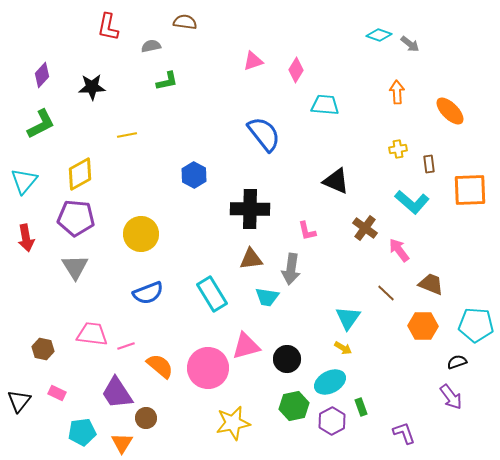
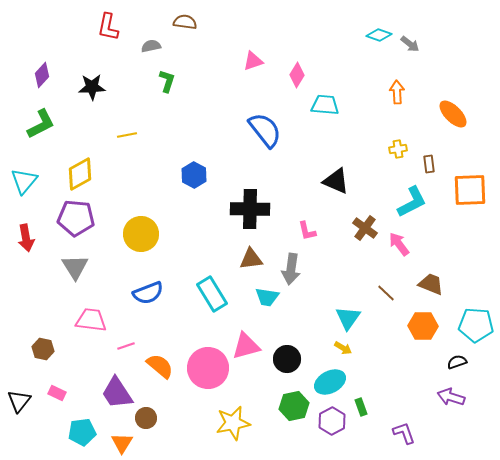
pink diamond at (296, 70): moved 1 px right, 5 px down
green L-shape at (167, 81): rotated 60 degrees counterclockwise
orange ellipse at (450, 111): moved 3 px right, 3 px down
blue semicircle at (264, 134): moved 1 px right, 4 px up
cyan L-shape at (412, 202): rotated 68 degrees counterclockwise
pink arrow at (399, 250): moved 6 px up
pink trapezoid at (92, 334): moved 1 px left, 14 px up
purple arrow at (451, 397): rotated 144 degrees clockwise
